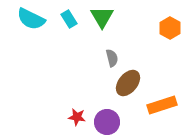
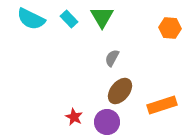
cyan rectangle: rotated 12 degrees counterclockwise
orange hexagon: rotated 25 degrees counterclockwise
gray semicircle: rotated 138 degrees counterclockwise
brown ellipse: moved 8 px left, 8 px down
red star: moved 3 px left; rotated 18 degrees clockwise
